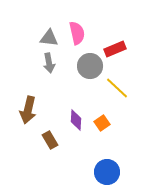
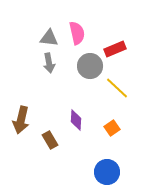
brown arrow: moved 7 px left, 10 px down
orange square: moved 10 px right, 5 px down
